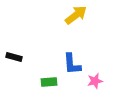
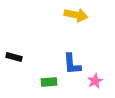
yellow arrow: rotated 50 degrees clockwise
pink star: rotated 14 degrees counterclockwise
